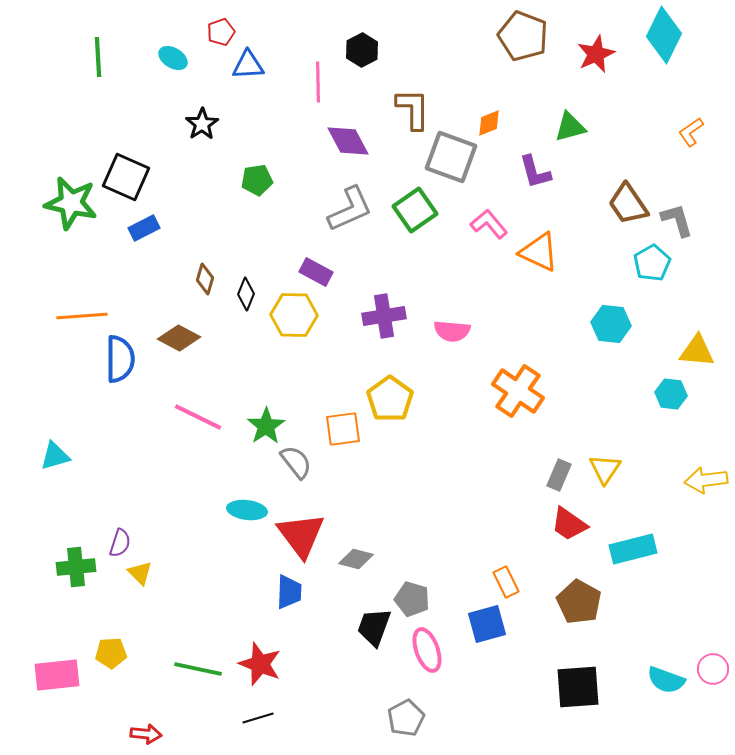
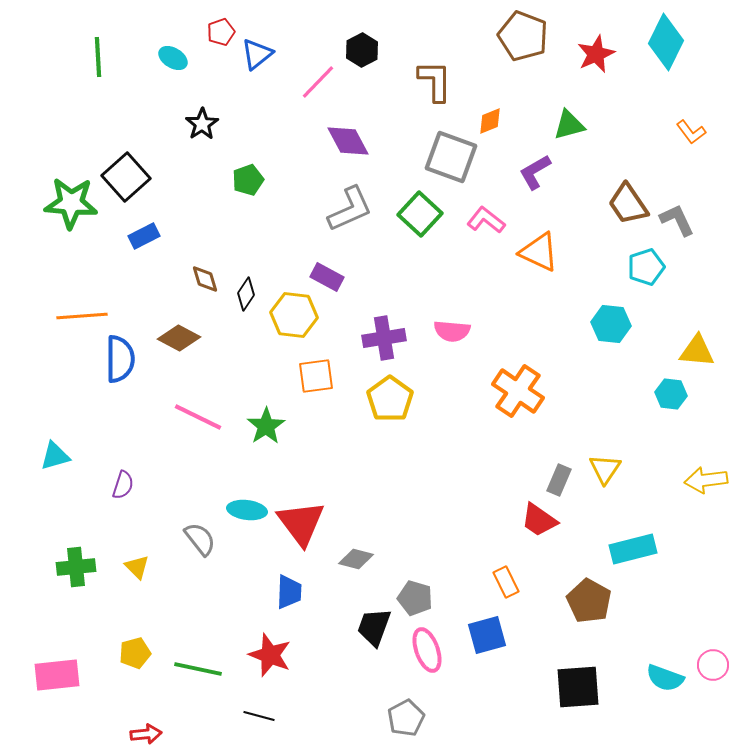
cyan diamond at (664, 35): moved 2 px right, 7 px down
blue triangle at (248, 65): moved 9 px right, 11 px up; rotated 36 degrees counterclockwise
pink line at (318, 82): rotated 45 degrees clockwise
brown L-shape at (413, 109): moved 22 px right, 28 px up
orange diamond at (489, 123): moved 1 px right, 2 px up
green triangle at (570, 127): moved 1 px left, 2 px up
orange L-shape at (691, 132): rotated 92 degrees counterclockwise
purple L-shape at (535, 172): rotated 75 degrees clockwise
black square at (126, 177): rotated 24 degrees clockwise
green pentagon at (257, 180): moved 9 px left; rotated 12 degrees counterclockwise
green star at (71, 203): rotated 8 degrees counterclockwise
green square at (415, 210): moved 5 px right, 4 px down; rotated 12 degrees counterclockwise
gray L-shape at (677, 220): rotated 9 degrees counterclockwise
pink L-shape at (489, 224): moved 3 px left, 4 px up; rotated 12 degrees counterclockwise
blue rectangle at (144, 228): moved 8 px down
cyan pentagon at (652, 263): moved 6 px left, 4 px down; rotated 12 degrees clockwise
purple rectangle at (316, 272): moved 11 px right, 5 px down
brown diamond at (205, 279): rotated 32 degrees counterclockwise
black diamond at (246, 294): rotated 12 degrees clockwise
yellow hexagon at (294, 315): rotated 6 degrees clockwise
purple cross at (384, 316): moved 22 px down
orange square at (343, 429): moved 27 px left, 53 px up
gray semicircle at (296, 462): moved 96 px left, 77 px down
gray rectangle at (559, 475): moved 5 px down
red trapezoid at (569, 524): moved 30 px left, 4 px up
red triangle at (301, 535): moved 12 px up
purple semicircle at (120, 543): moved 3 px right, 58 px up
yellow triangle at (140, 573): moved 3 px left, 6 px up
gray pentagon at (412, 599): moved 3 px right, 1 px up
brown pentagon at (579, 602): moved 10 px right, 1 px up
blue square at (487, 624): moved 11 px down
yellow pentagon at (111, 653): moved 24 px right; rotated 12 degrees counterclockwise
red star at (260, 664): moved 10 px right, 9 px up
pink circle at (713, 669): moved 4 px up
cyan semicircle at (666, 680): moved 1 px left, 2 px up
black line at (258, 718): moved 1 px right, 2 px up; rotated 32 degrees clockwise
red arrow at (146, 734): rotated 12 degrees counterclockwise
